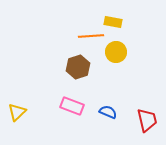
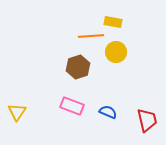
yellow triangle: rotated 12 degrees counterclockwise
